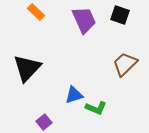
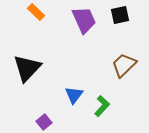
black square: rotated 30 degrees counterclockwise
brown trapezoid: moved 1 px left, 1 px down
blue triangle: rotated 36 degrees counterclockwise
green L-shape: moved 6 px right, 2 px up; rotated 70 degrees counterclockwise
